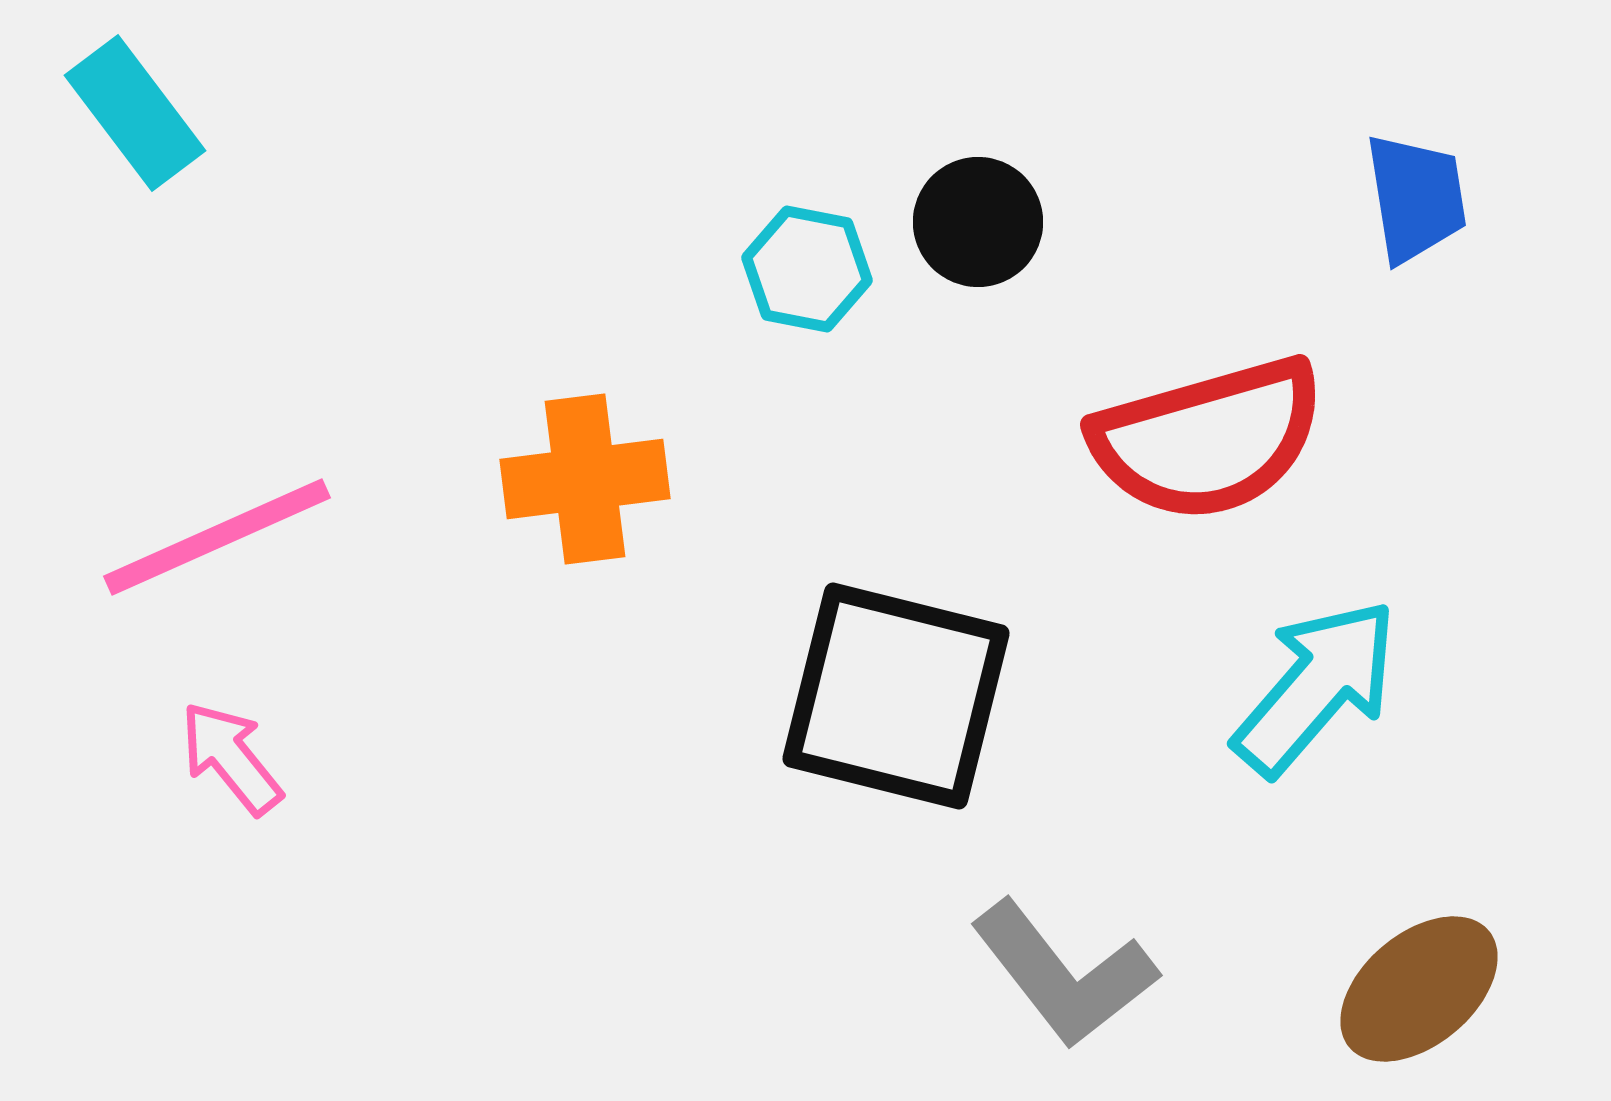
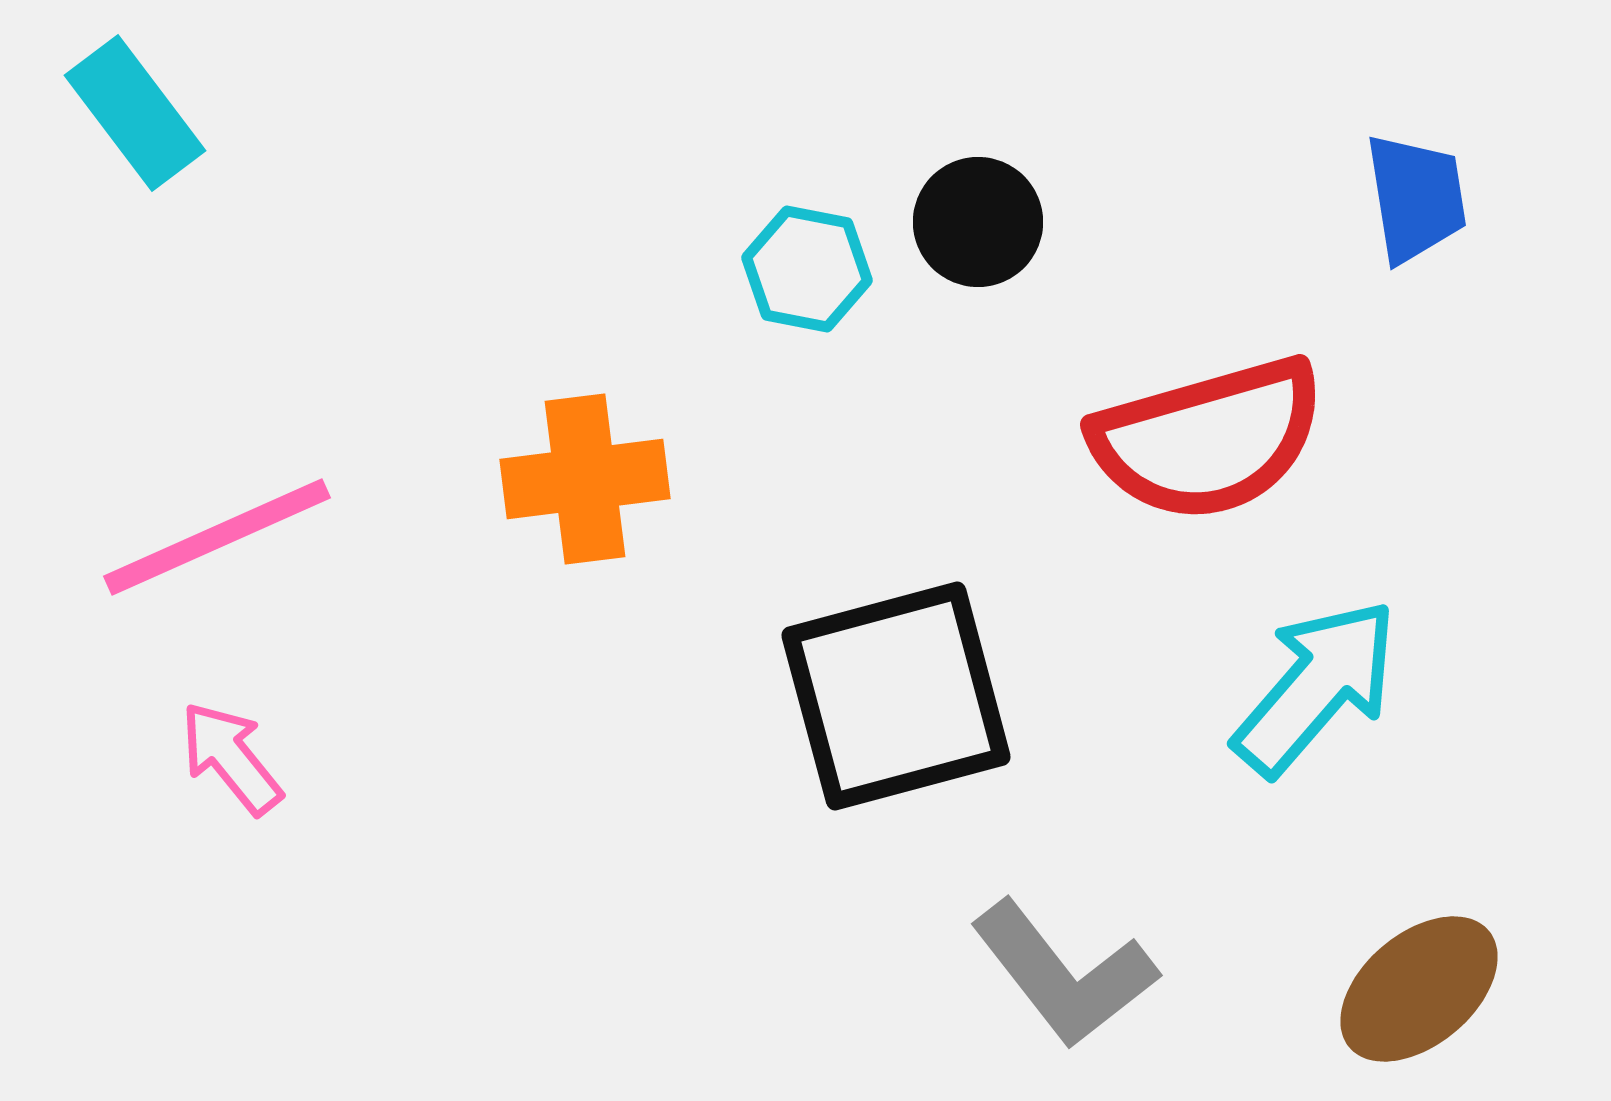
black square: rotated 29 degrees counterclockwise
